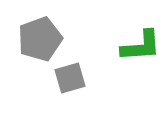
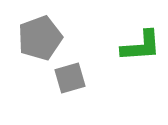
gray pentagon: moved 1 px up
